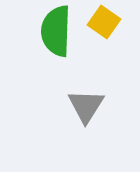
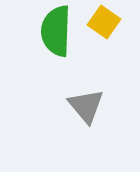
gray triangle: rotated 12 degrees counterclockwise
